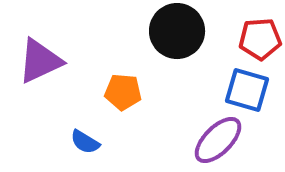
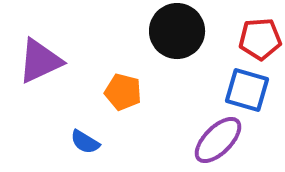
orange pentagon: rotated 9 degrees clockwise
